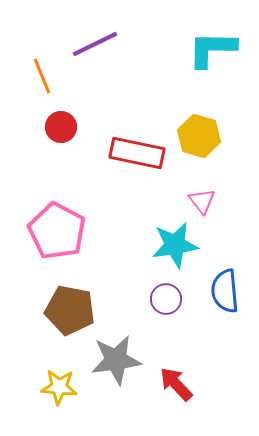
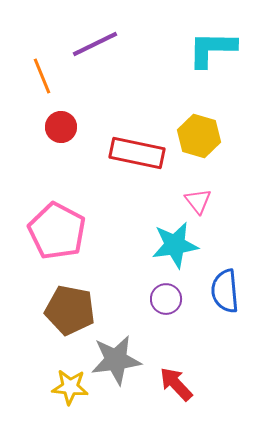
pink triangle: moved 4 px left
yellow star: moved 11 px right
